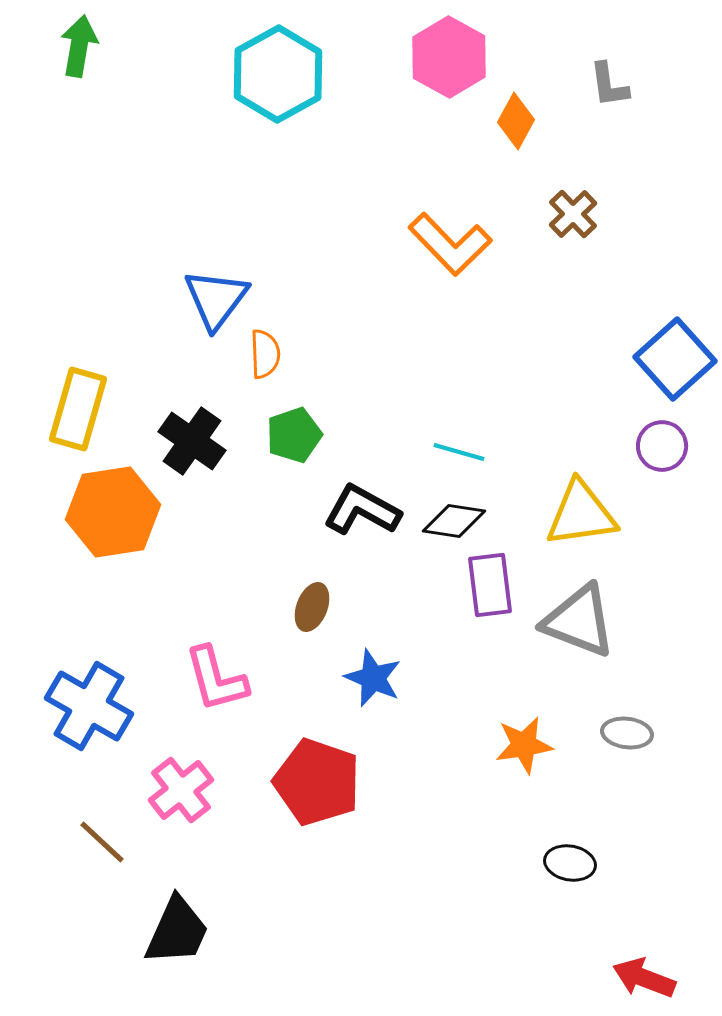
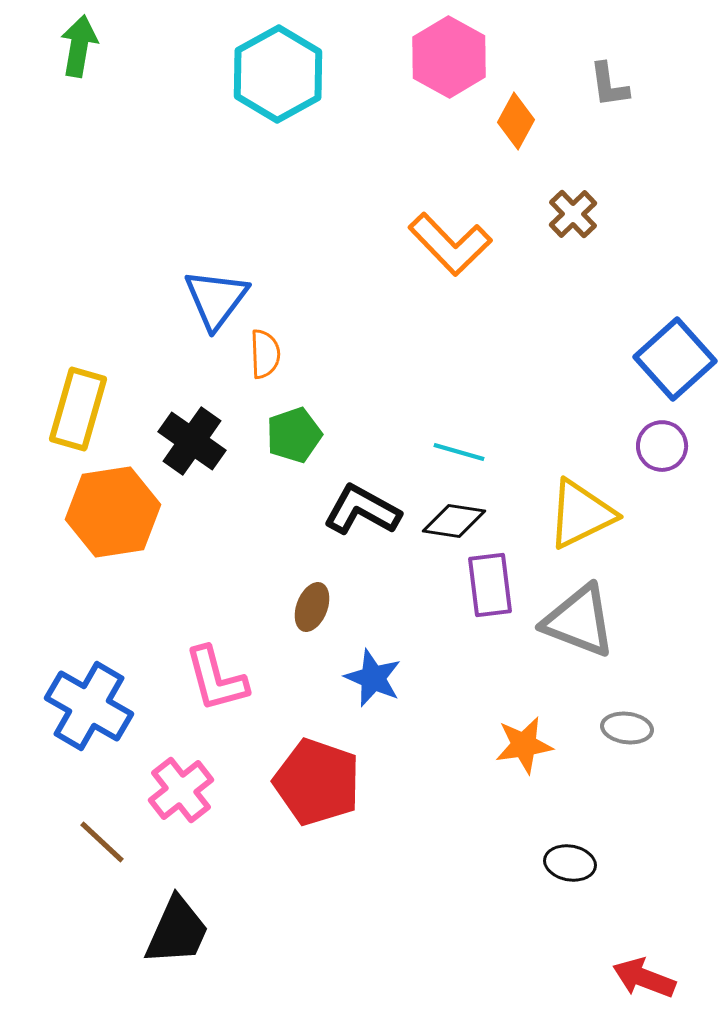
yellow triangle: rotated 18 degrees counterclockwise
gray ellipse: moved 5 px up
